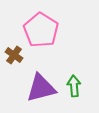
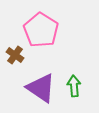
brown cross: moved 1 px right
purple triangle: rotated 48 degrees clockwise
